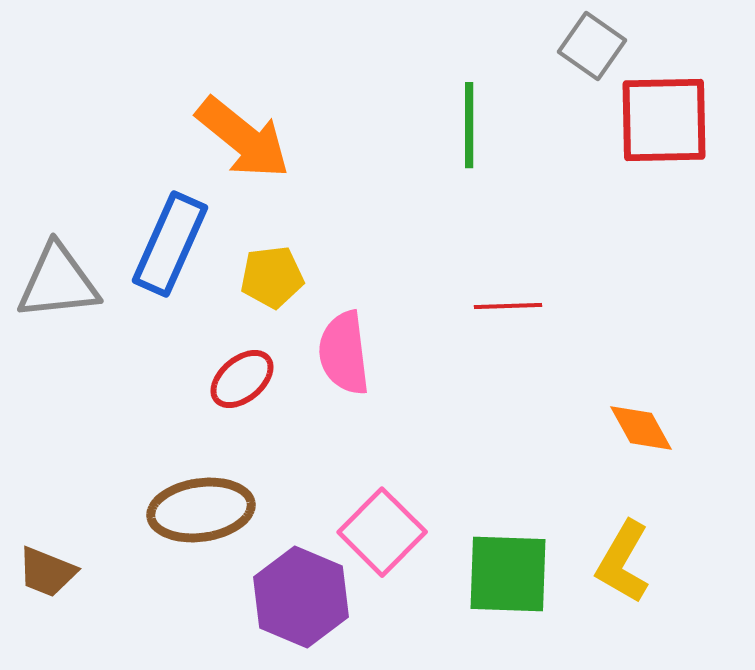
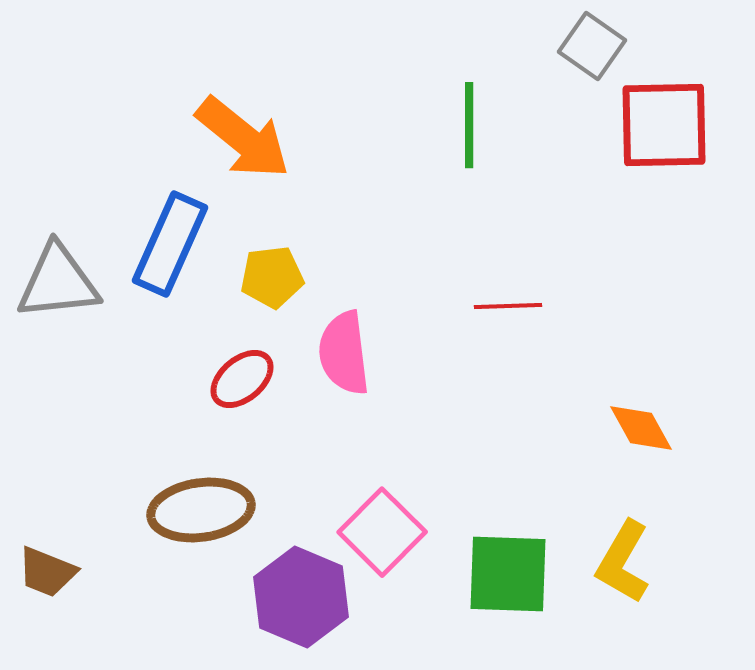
red square: moved 5 px down
